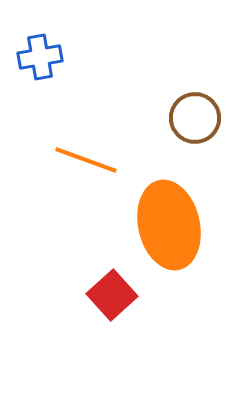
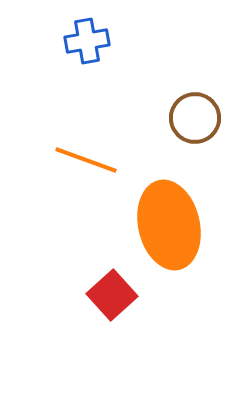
blue cross: moved 47 px right, 16 px up
